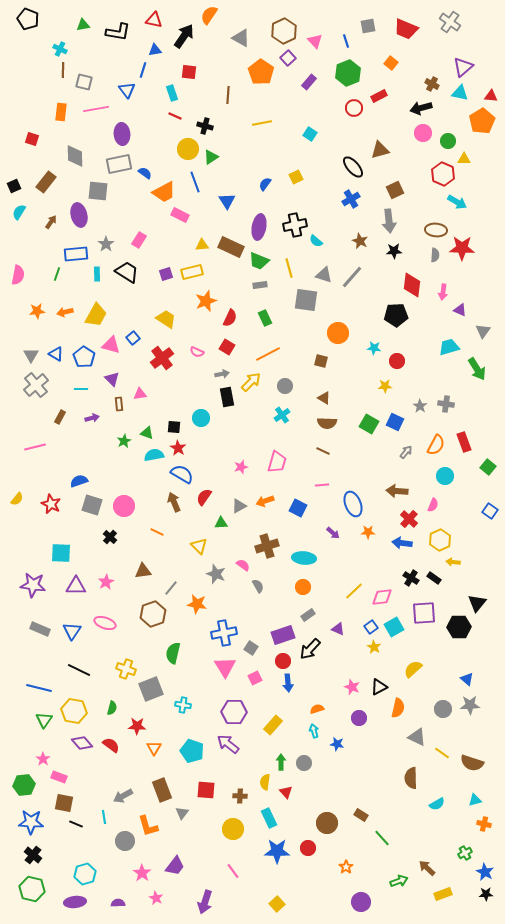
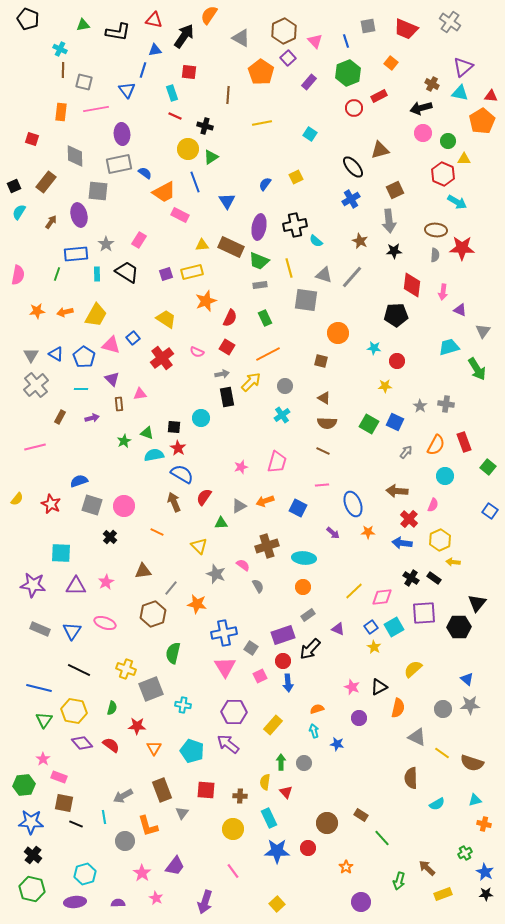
pink square at (255, 678): moved 5 px right, 2 px up
green arrow at (399, 881): rotated 126 degrees clockwise
